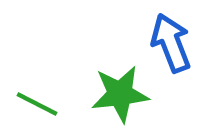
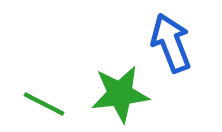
green line: moved 7 px right
